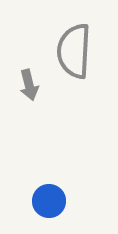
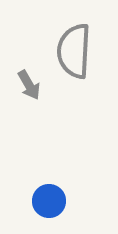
gray arrow: rotated 16 degrees counterclockwise
